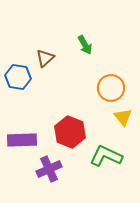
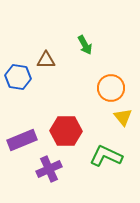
brown triangle: moved 1 px right, 2 px down; rotated 42 degrees clockwise
red hexagon: moved 4 px left, 1 px up; rotated 20 degrees counterclockwise
purple rectangle: rotated 20 degrees counterclockwise
